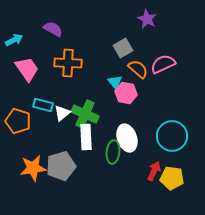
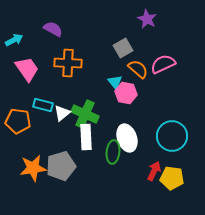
orange pentagon: rotated 10 degrees counterclockwise
